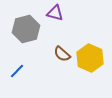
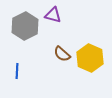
purple triangle: moved 2 px left, 2 px down
gray hexagon: moved 1 px left, 3 px up; rotated 12 degrees counterclockwise
blue line: rotated 42 degrees counterclockwise
